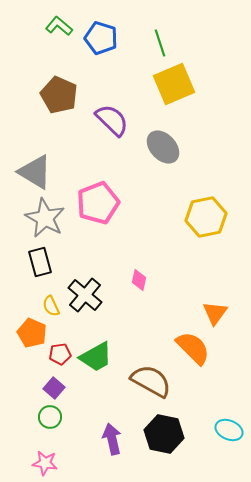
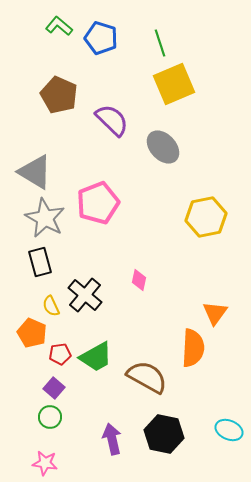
orange semicircle: rotated 48 degrees clockwise
brown semicircle: moved 4 px left, 4 px up
